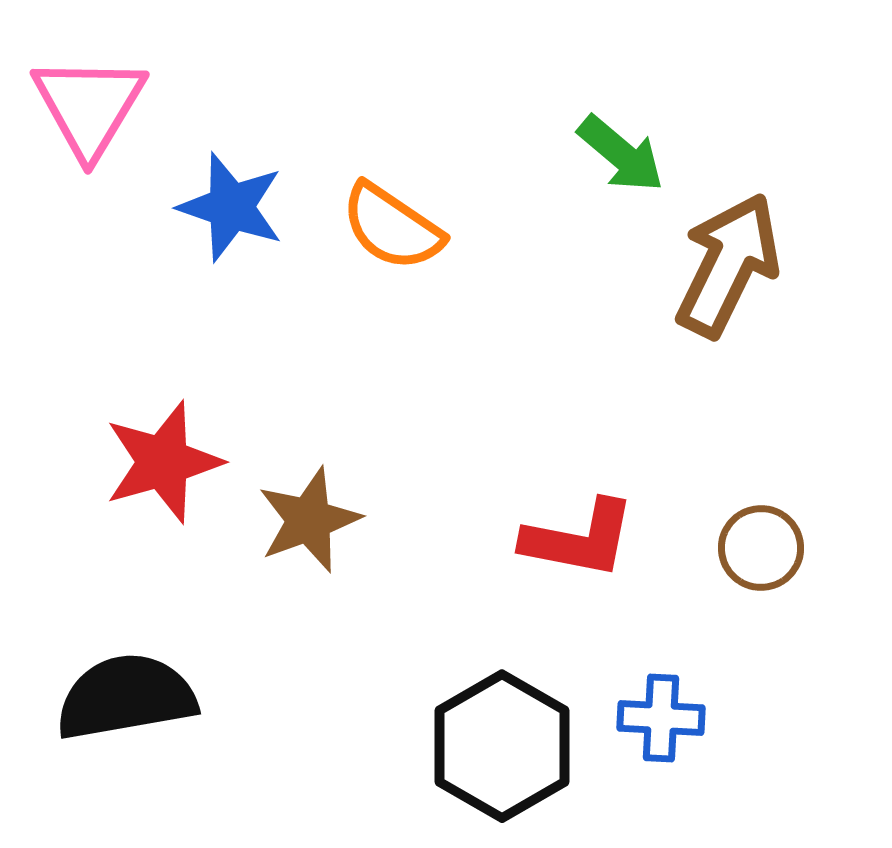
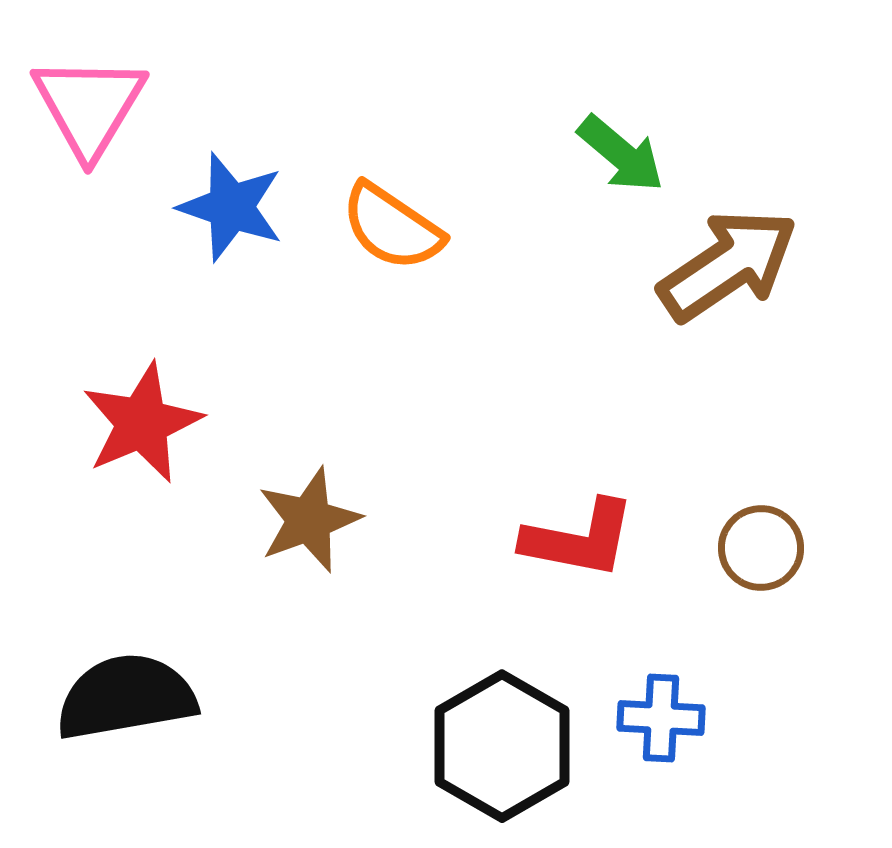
brown arrow: rotated 30 degrees clockwise
red star: moved 21 px left, 39 px up; rotated 7 degrees counterclockwise
